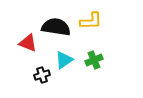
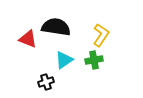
yellow L-shape: moved 10 px right, 14 px down; rotated 55 degrees counterclockwise
red triangle: moved 4 px up
green cross: rotated 12 degrees clockwise
black cross: moved 4 px right, 7 px down
